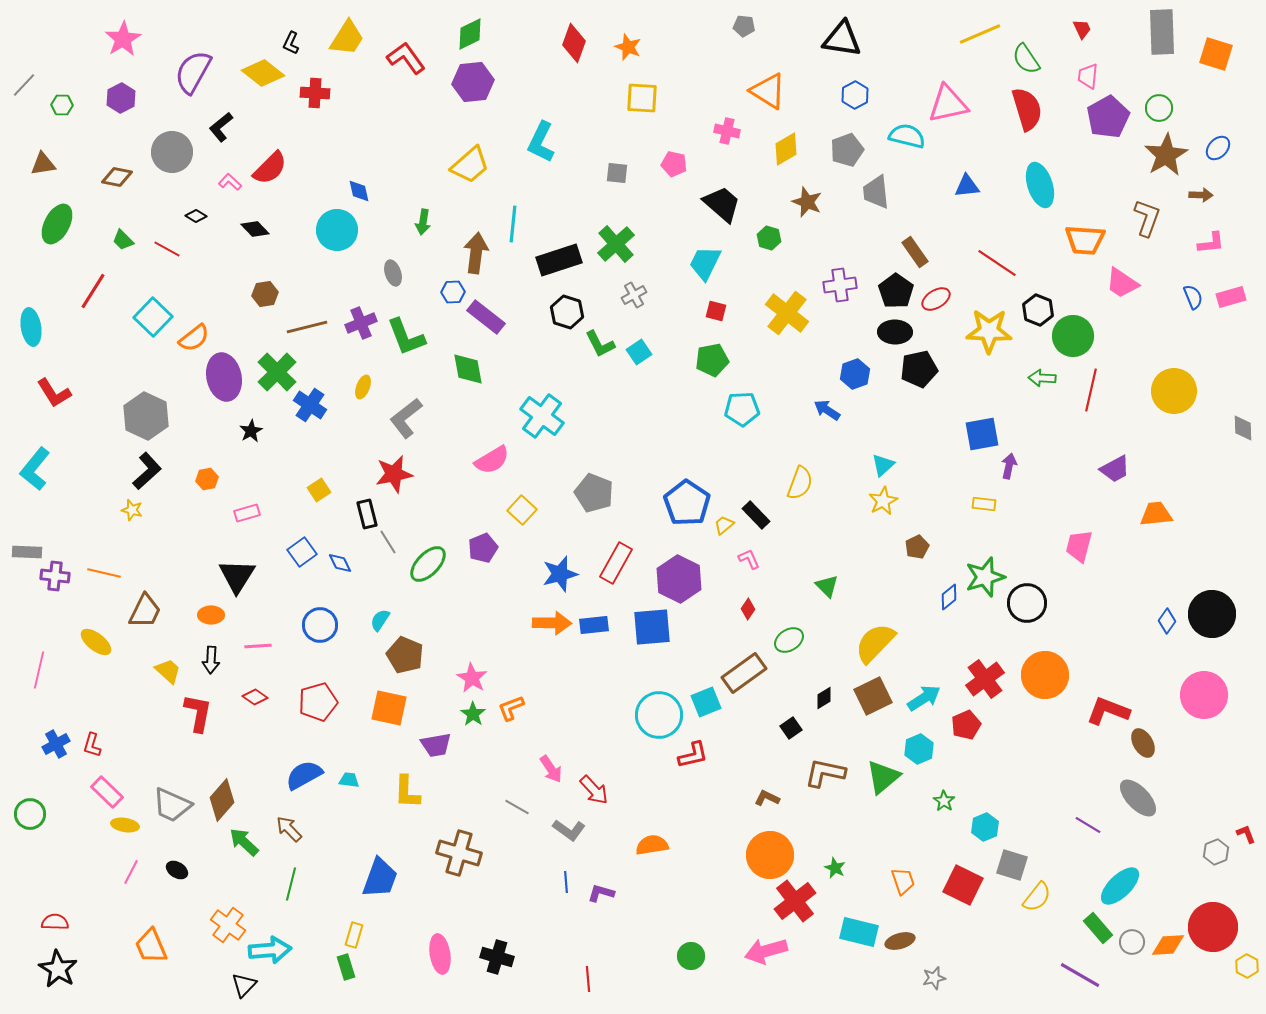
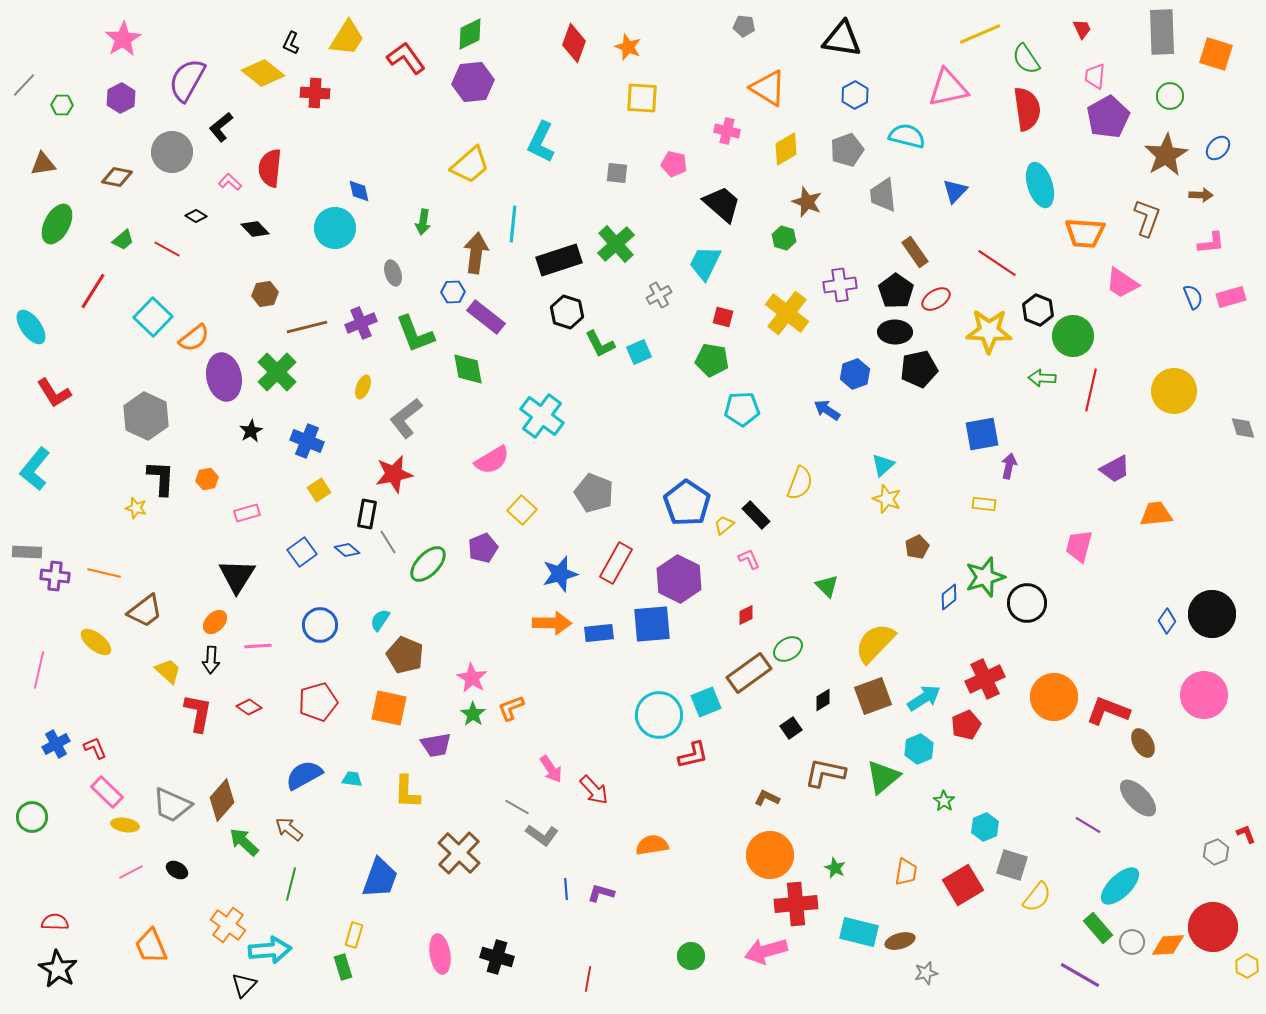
purple semicircle at (193, 72): moved 6 px left, 8 px down
pink trapezoid at (1088, 76): moved 7 px right
orange triangle at (768, 91): moved 3 px up
pink triangle at (948, 104): moved 16 px up
green circle at (1159, 108): moved 11 px right, 12 px up
red semicircle at (1027, 109): rotated 9 degrees clockwise
red semicircle at (270, 168): rotated 141 degrees clockwise
blue triangle at (967, 186): moved 12 px left, 5 px down; rotated 40 degrees counterclockwise
gray trapezoid at (876, 192): moved 7 px right, 3 px down
cyan circle at (337, 230): moved 2 px left, 2 px up
green hexagon at (769, 238): moved 15 px right
green trapezoid at (123, 240): rotated 85 degrees counterclockwise
orange trapezoid at (1085, 240): moved 7 px up
gray cross at (634, 295): moved 25 px right
red square at (716, 311): moved 7 px right, 6 px down
cyan ellipse at (31, 327): rotated 27 degrees counterclockwise
green L-shape at (406, 337): moved 9 px right, 3 px up
cyan square at (639, 352): rotated 10 degrees clockwise
green pentagon at (712, 360): rotated 20 degrees clockwise
blue cross at (310, 405): moved 3 px left, 36 px down; rotated 12 degrees counterclockwise
gray diamond at (1243, 428): rotated 16 degrees counterclockwise
black L-shape at (147, 471): moved 14 px right, 7 px down; rotated 45 degrees counterclockwise
yellow star at (883, 501): moved 4 px right, 2 px up; rotated 24 degrees counterclockwise
yellow star at (132, 510): moved 4 px right, 2 px up
black rectangle at (367, 514): rotated 24 degrees clockwise
blue diamond at (340, 563): moved 7 px right, 13 px up; rotated 25 degrees counterclockwise
red diamond at (748, 609): moved 2 px left, 6 px down; rotated 30 degrees clockwise
brown trapezoid at (145, 611): rotated 27 degrees clockwise
orange ellipse at (211, 615): moved 4 px right, 7 px down; rotated 45 degrees counterclockwise
blue rectangle at (594, 625): moved 5 px right, 8 px down
blue square at (652, 627): moved 3 px up
green ellipse at (789, 640): moved 1 px left, 9 px down
brown rectangle at (744, 673): moved 5 px right
orange circle at (1045, 675): moved 9 px right, 22 px down
red cross at (985, 679): rotated 12 degrees clockwise
brown square at (873, 696): rotated 6 degrees clockwise
red diamond at (255, 697): moved 6 px left, 10 px down
black diamond at (824, 698): moved 1 px left, 2 px down
red L-shape at (92, 745): moved 3 px right, 3 px down; rotated 140 degrees clockwise
cyan trapezoid at (349, 780): moved 3 px right, 1 px up
green circle at (30, 814): moved 2 px right, 3 px down
brown arrow at (289, 829): rotated 8 degrees counterclockwise
gray L-shape at (569, 830): moved 27 px left, 5 px down
brown cross at (459, 853): rotated 27 degrees clockwise
pink line at (131, 872): rotated 35 degrees clockwise
orange trapezoid at (903, 881): moved 3 px right, 9 px up; rotated 28 degrees clockwise
blue line at (566, 882): moved 7 px down
red square at (963, 885): rotated 33 degrees clockwise
red cross at (795, 901): moved 1 px right, 3 px down; rotated 33 degrees clockwise
green rectangle at (346, 967): moved 3 px left
gray star at (934, 978): moved 8 px left, 5 px up
red line at (588, 979): rotated 15 degrees clockwise
